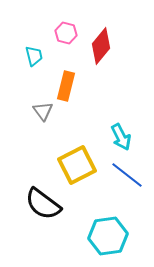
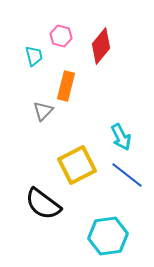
pink hexagon: moved 5 px left, 3 px down
gray triangle: rotated 20 degrees clockwise
